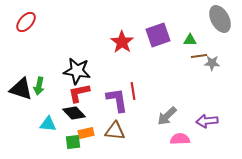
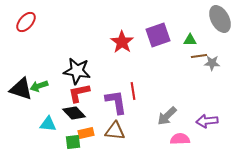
green arrow: rotated 60 degrees clockwise
purple L-shape: moved 1 px left, 2 px down
